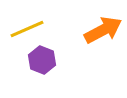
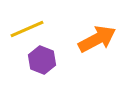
orange arrow: moved 6 px left, 9 px down
